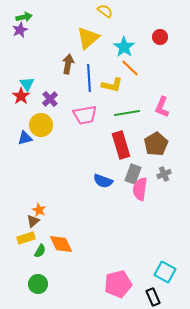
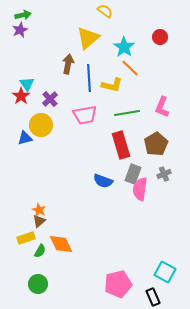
green arrow: moved 1 px left, 2 px up
brown triangle: moved 6 px right
